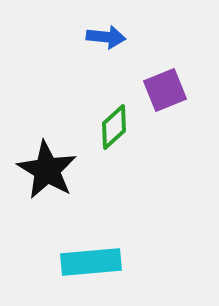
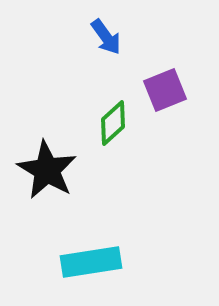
blue arrow: rotated 48 degrees clockwise
green diamond: moved 1 px left, 4 px up
cyan rectangle: rotated 4 degrees counterclockwise
